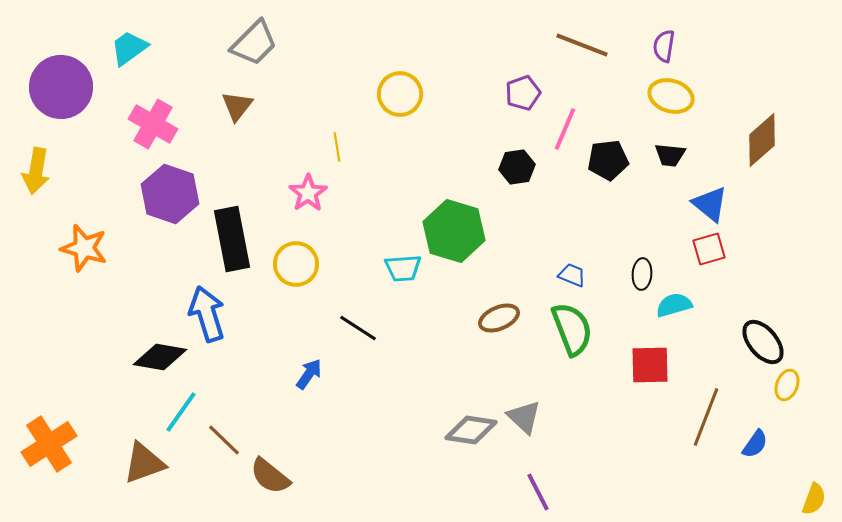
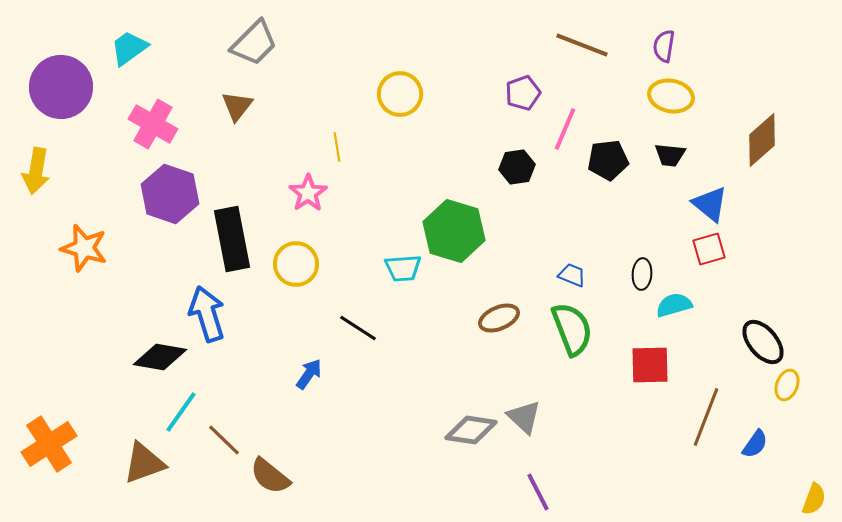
yellow ellipse at (671, 96): rotated 6 degrees counterclockwise
